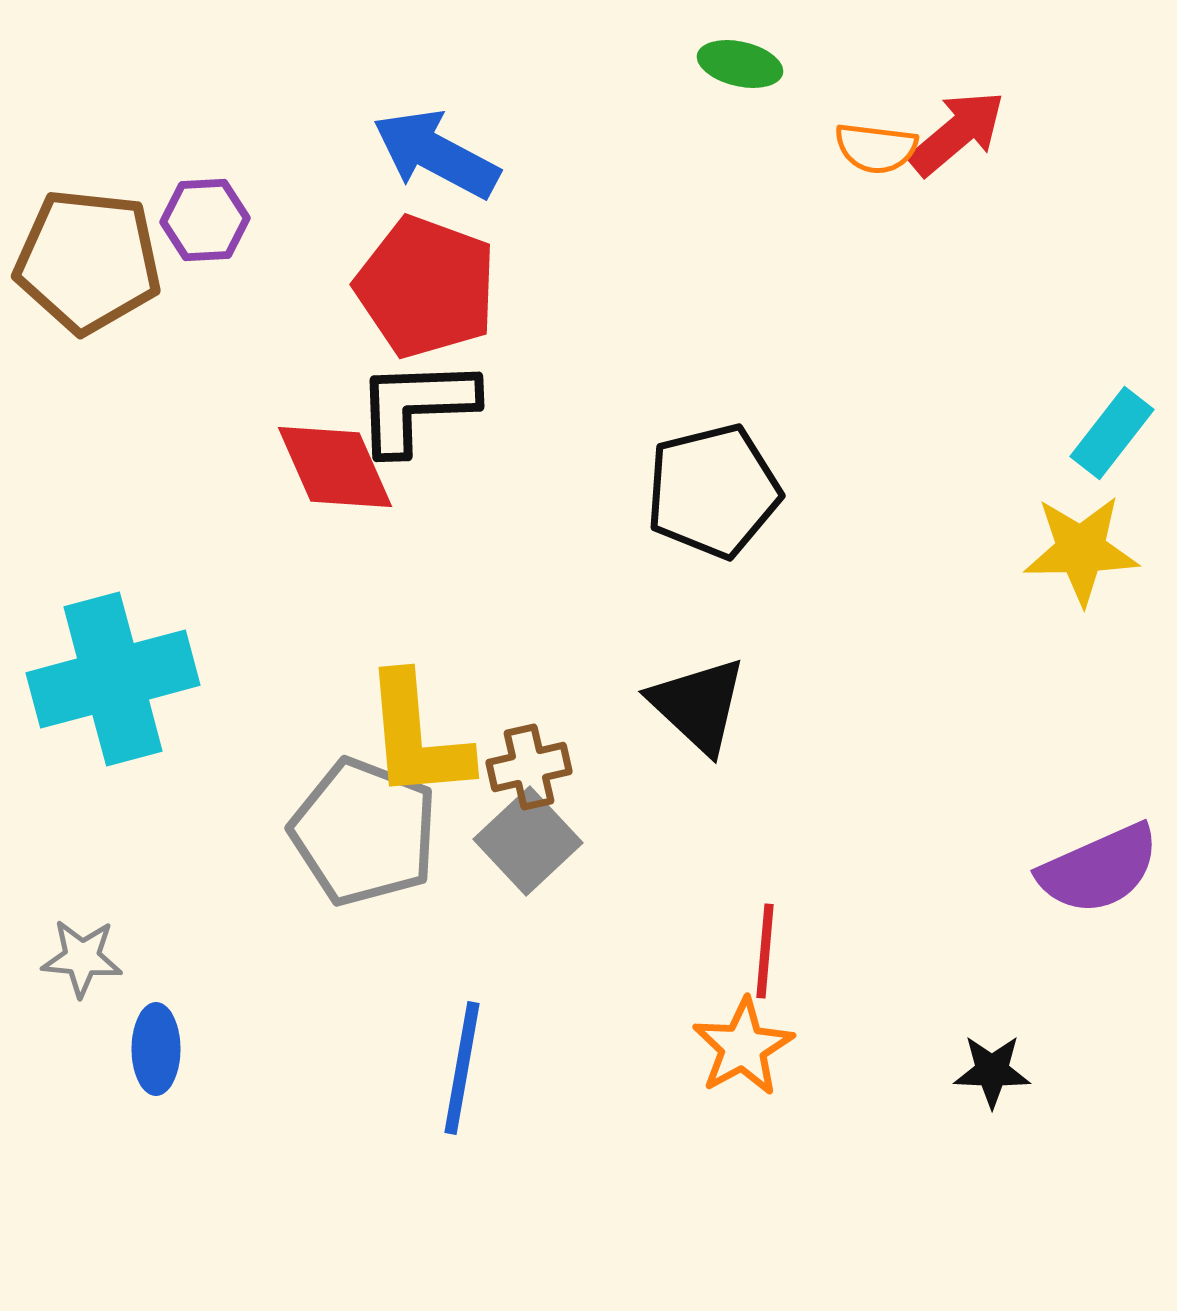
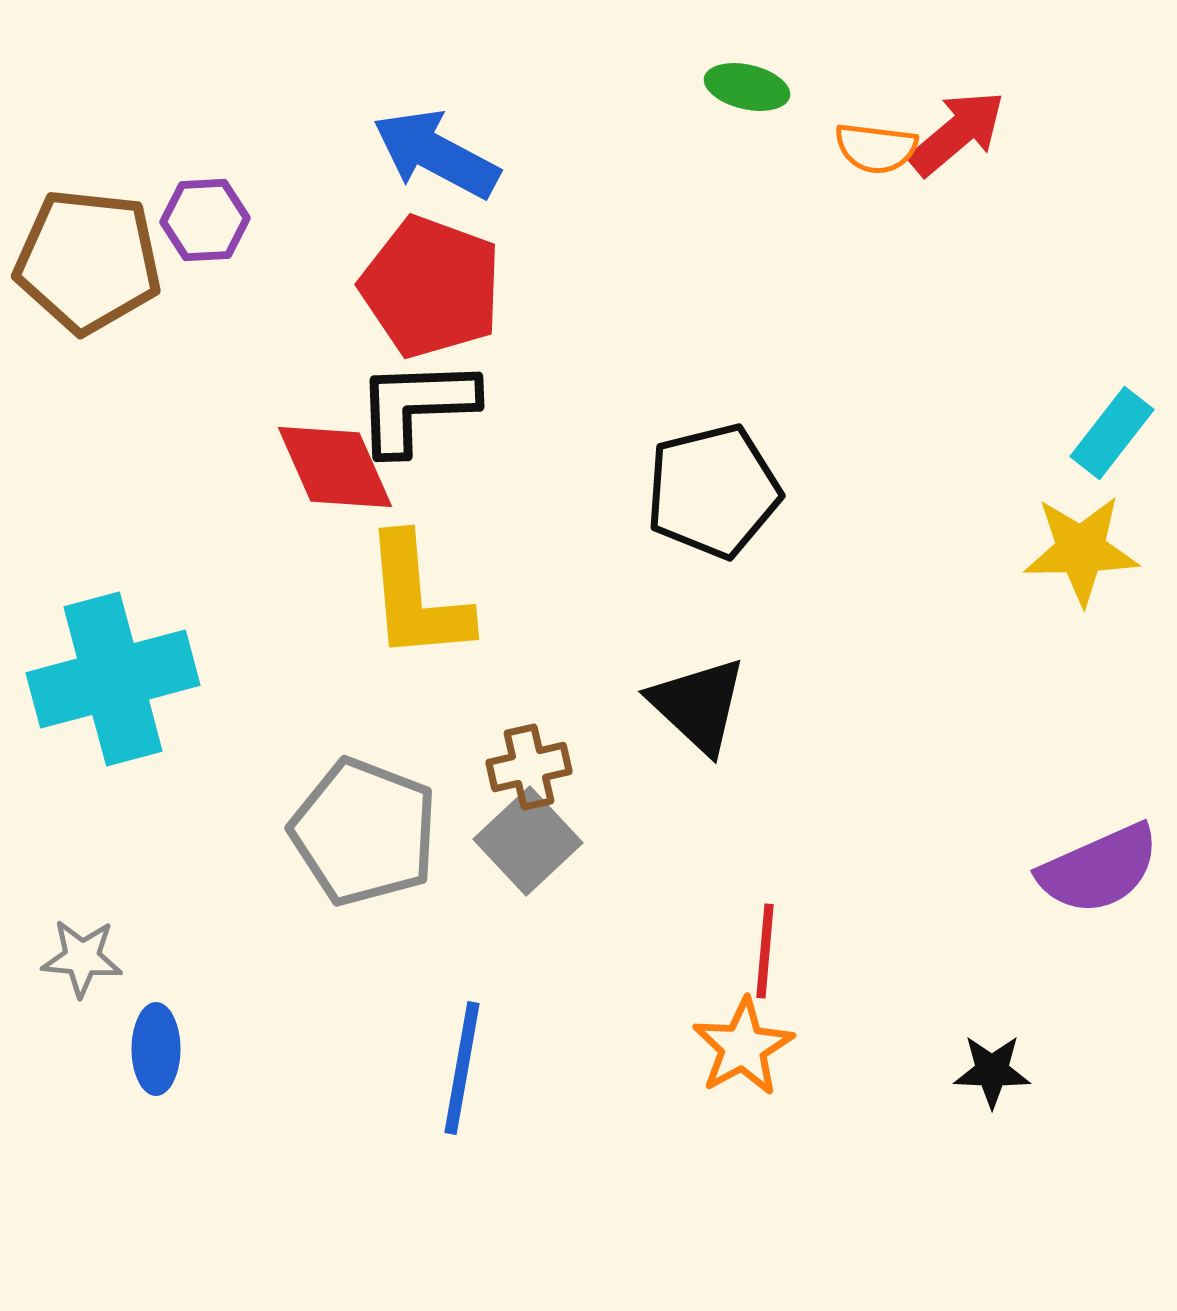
green ellipse: moved 7 px right, 23 px down
red pentagon: moved 5 px right
yellow L-shape: moved 139 px up
